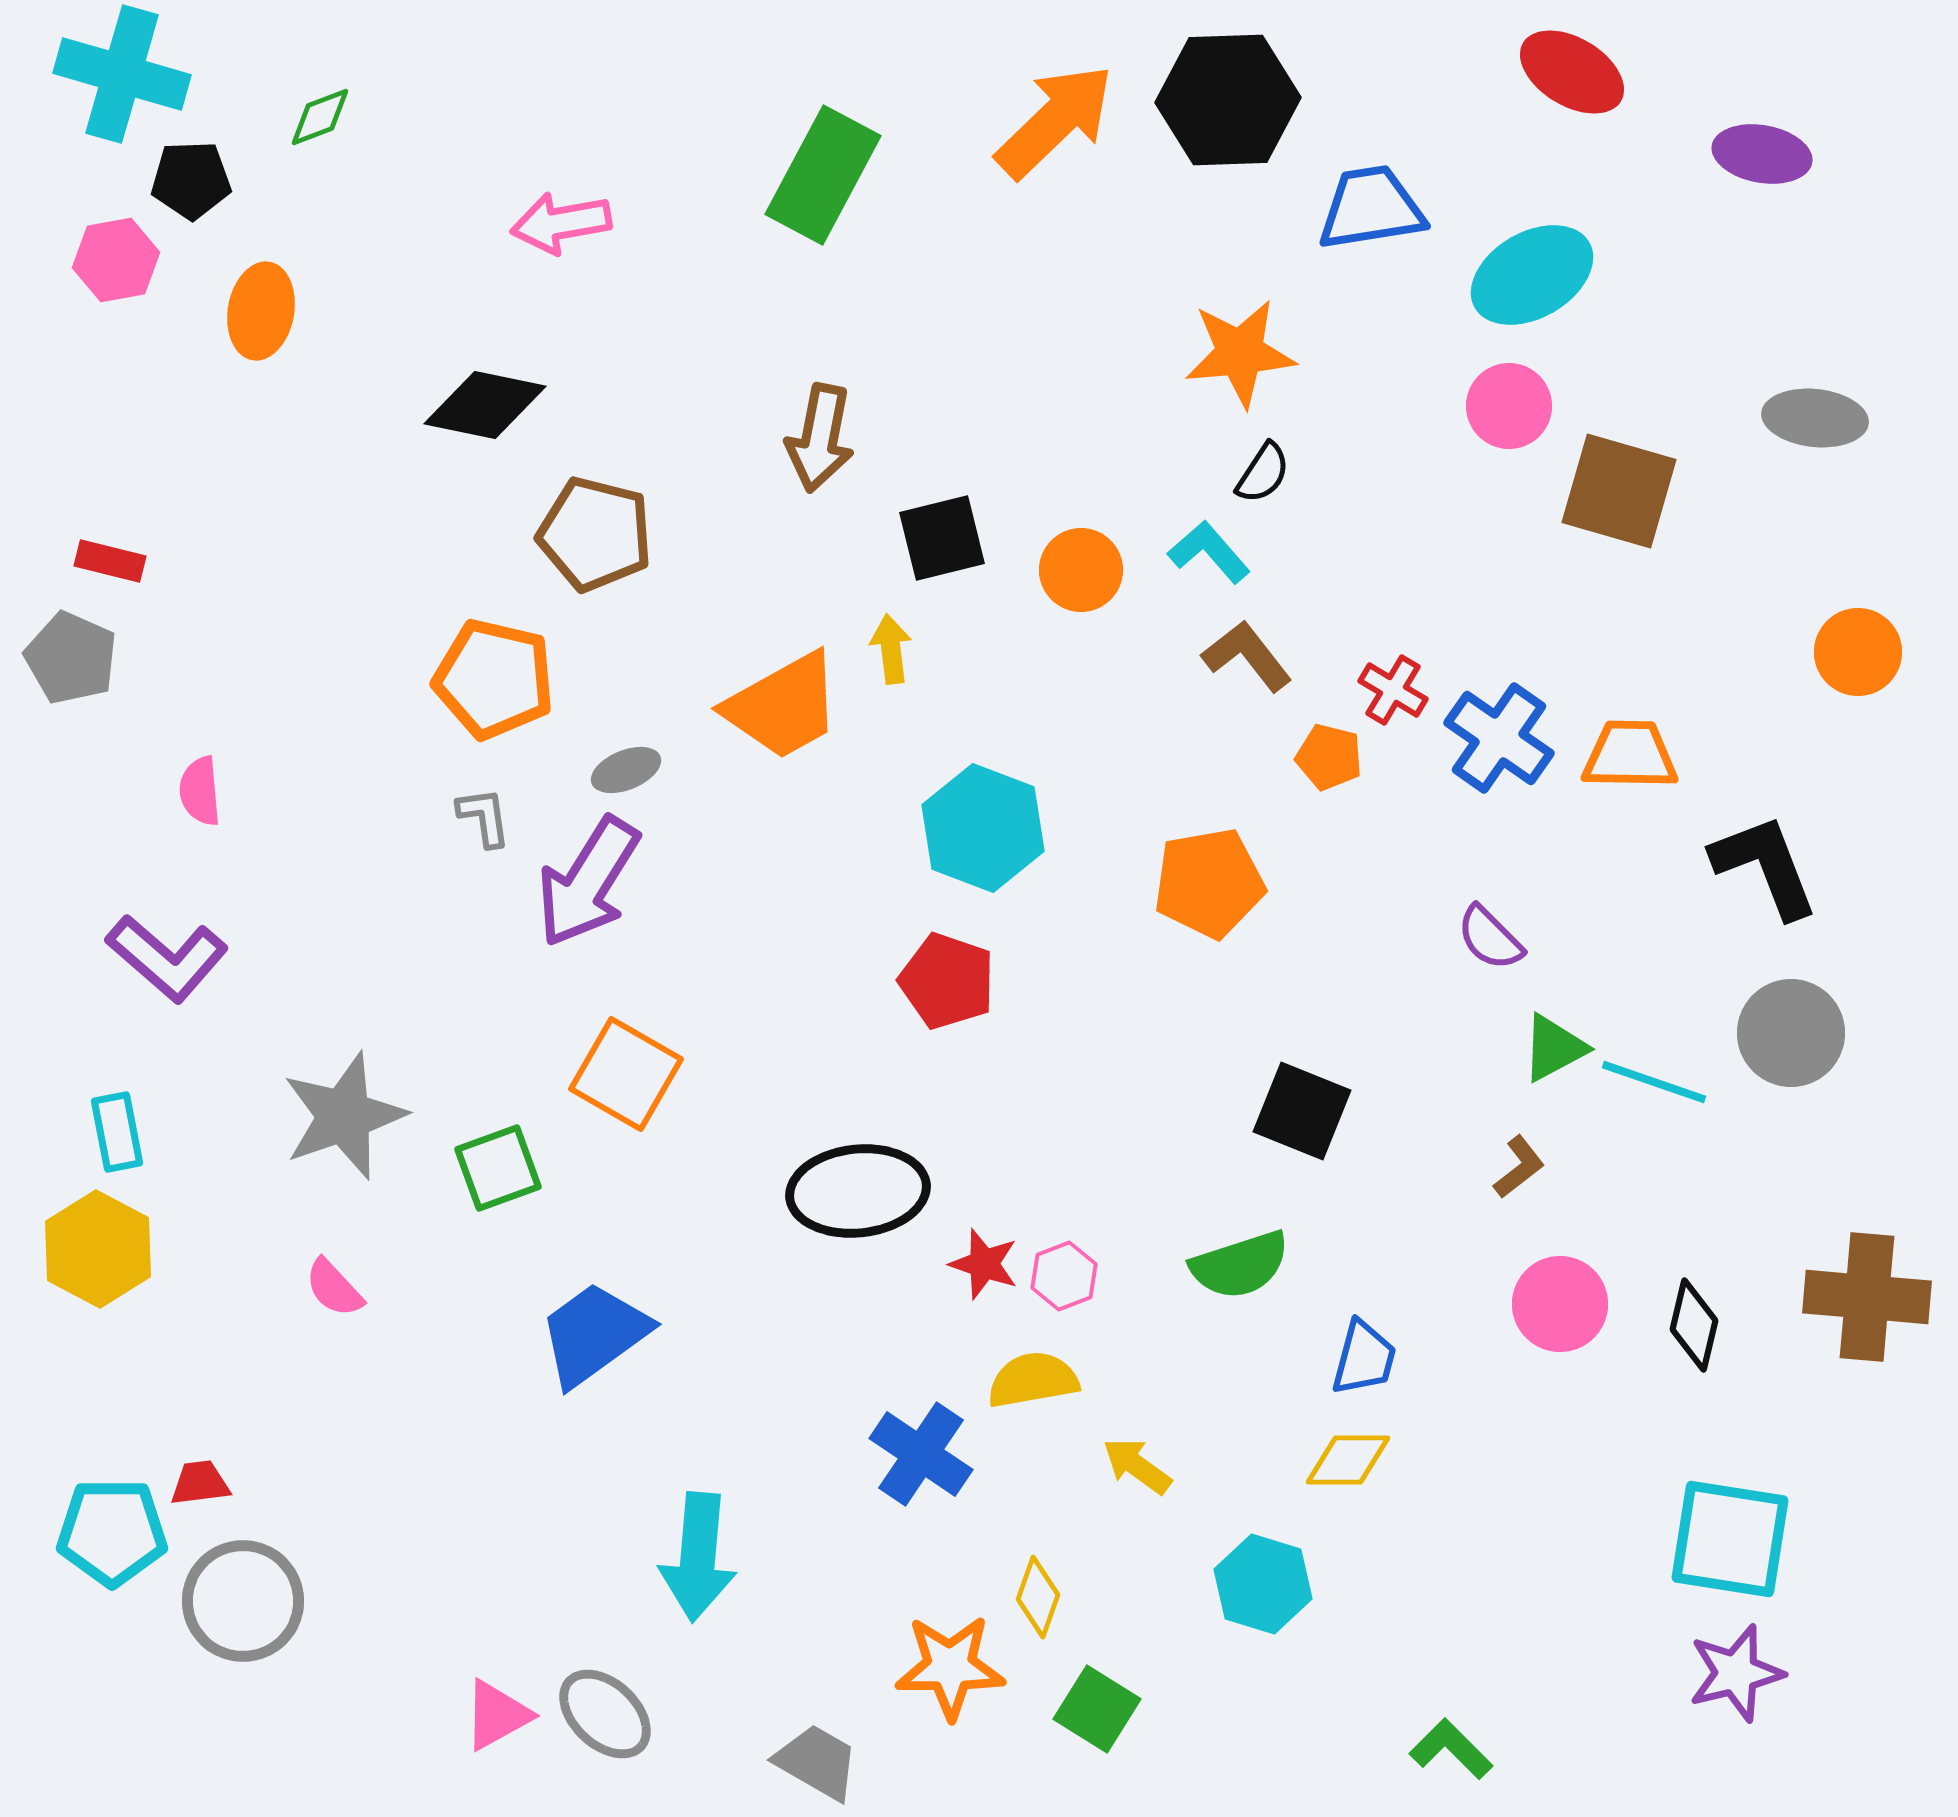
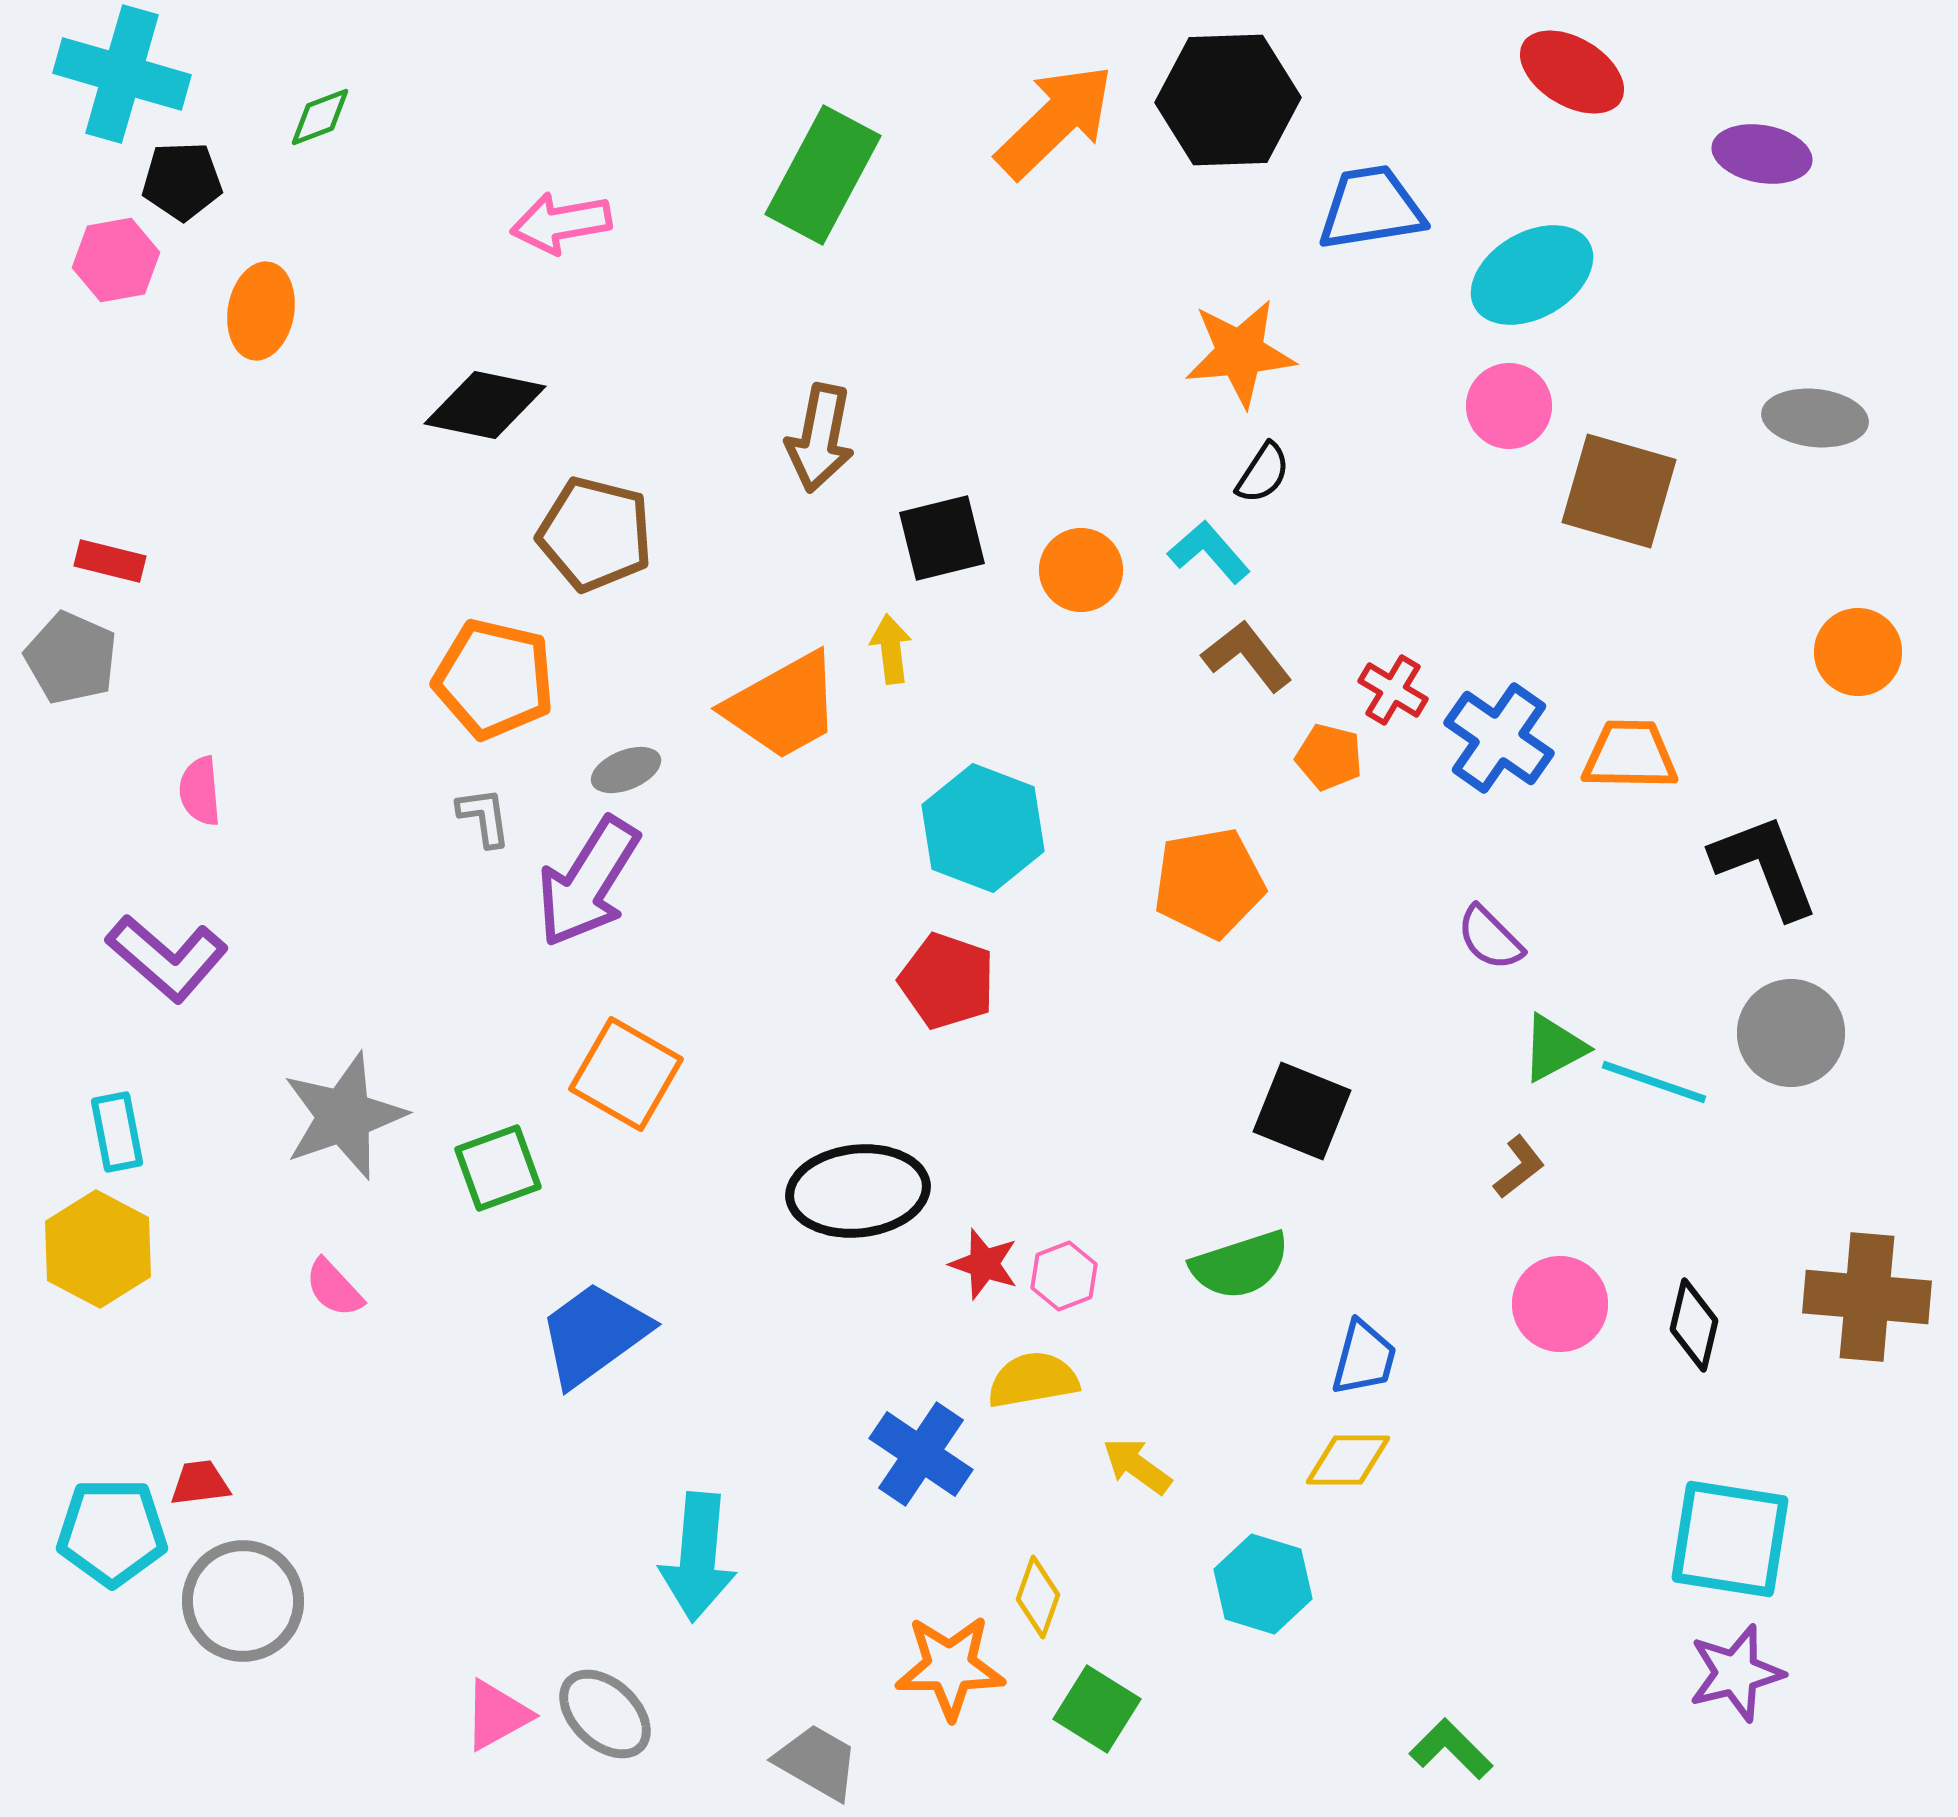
black pentagon at (191, 180): moved 9 px left, 1 px down
